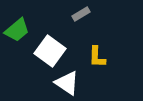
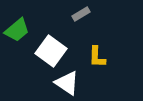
white square: moved 1 px right
